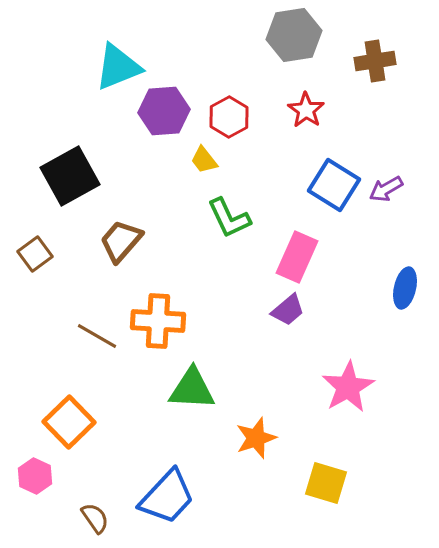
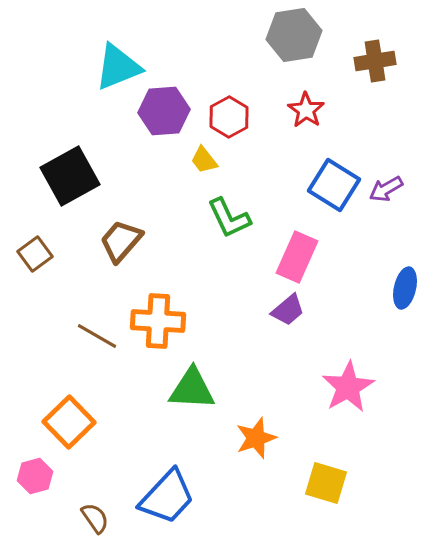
pink hexagon: rotated 20 degrees clockwise
